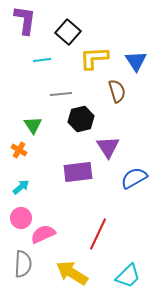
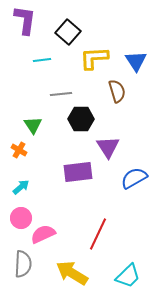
black hexagon: rotated 15 degrees clockwise
